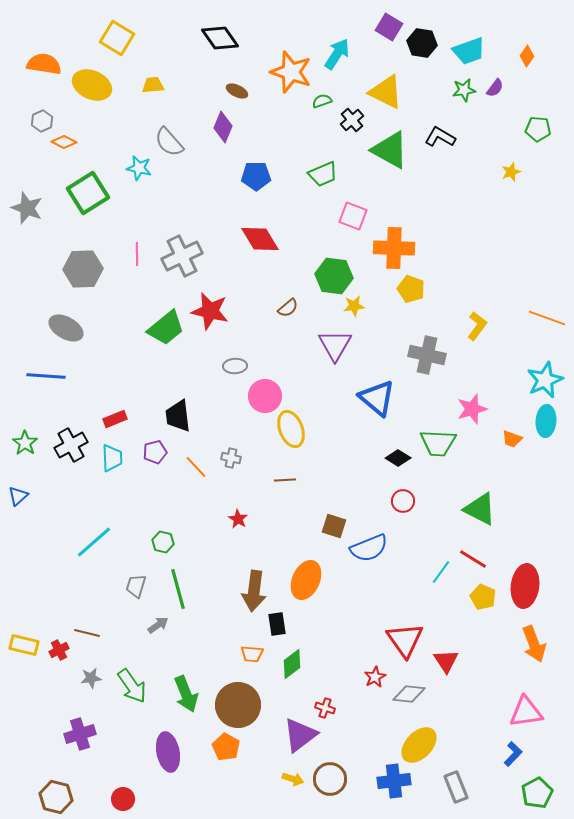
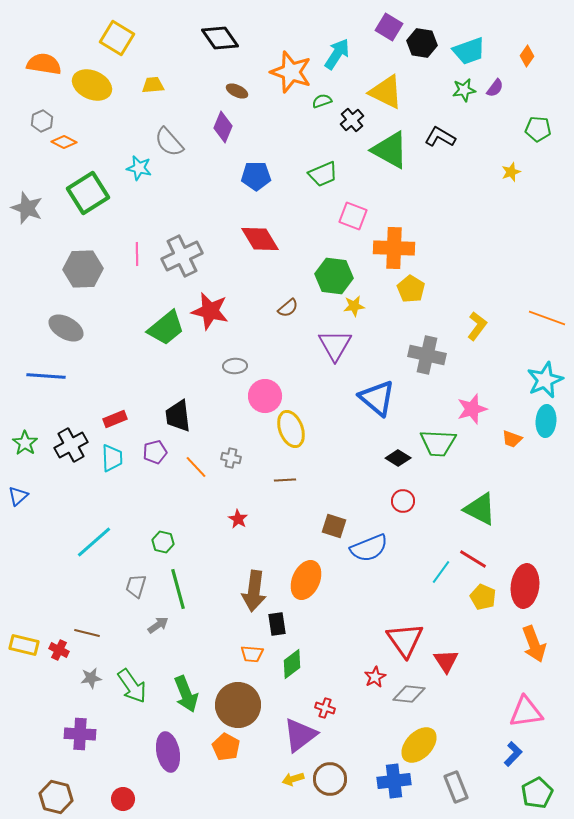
yellow pentagon at (411, 289): rotated 12 degrees clockwise
red cross at (59, 650): rotated 36 degrees counterclockwise
purple cross at (80, 734): rotated 20 degrees clockwise
yellow arrow at (293, 779): rotated 145 degrees clockwise
